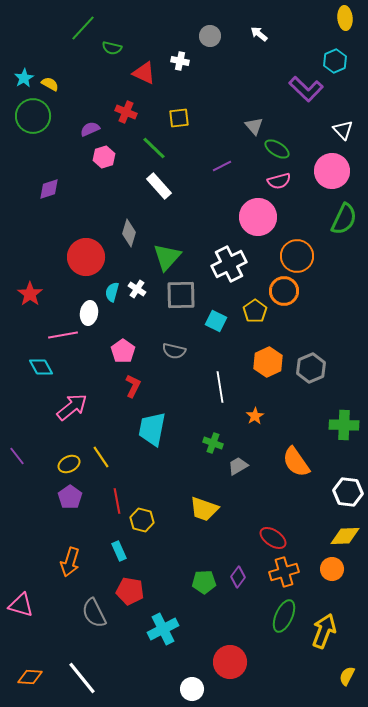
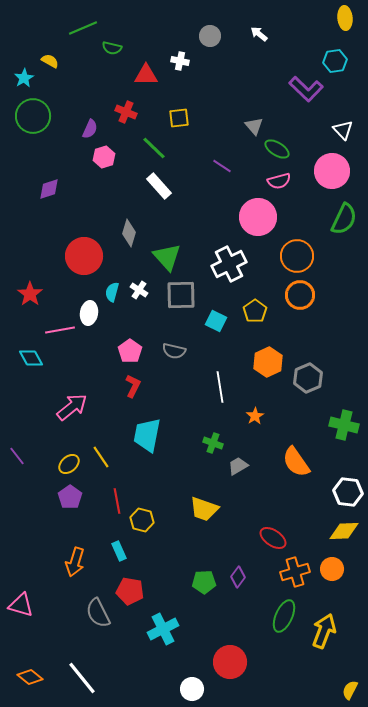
green line at (83, 28): rotated 24 degrees clockwise
cyan hexagon at (335, 61): rotated 15 degrees clockwise
red triangle at (144, 73): moved 2 px right, 2 px down; rotated 25 degrees counterclockwise
yellow semicircle at (50, 84): moved 23 px up
purple semicircle at (90, 129): rotated 138 degrees clockwise
purple line at (222, 166): rotated 60 degrees clockwise
red circle at (86, 257): moved 2 px left, 1 px up
green triangle at (167, 257): rotated 24 degrees counterclockwise
white cross at (137, 289): moved 2 px right, 1 px down
orange circle at (284, 291): moved 16 px right, 4 px down
pink line at (63, 335): moved 3 px left, 5 px up
pink pentagon at (123, 351): moved 7 px right
cyan diamond at (41, 367): moved 10 px left, 9 px up
gray hexagon at (311, 368): moved 3 px left, 10 px down
green cross at (344, 425): rotated 12 degrees clockwise
cyan trapezoid at (152, 429): moved 5 px left, 6 px down
yellow ellipse at (69, 464): rotated 15 degrees counterclockwise
yellow diamond at (345, 536): moved 1 px left, 5 px up
orange arrow at (70, 562): moved 5 px right
orange cross at (284, 572): moved 11 px right
gray semicircle at (94, 613): moved 4 px right
yellow semicircle at (347, 676): moved 3 px right, 14 px down
orange diamond at (30, 677): rotated 35 degrees clockwise
